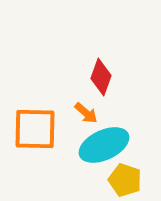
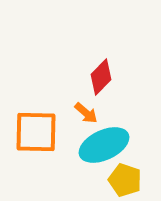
red diamond: rotated 24 degrees clockwise
orange square: moved 1 px right, 3 px down
